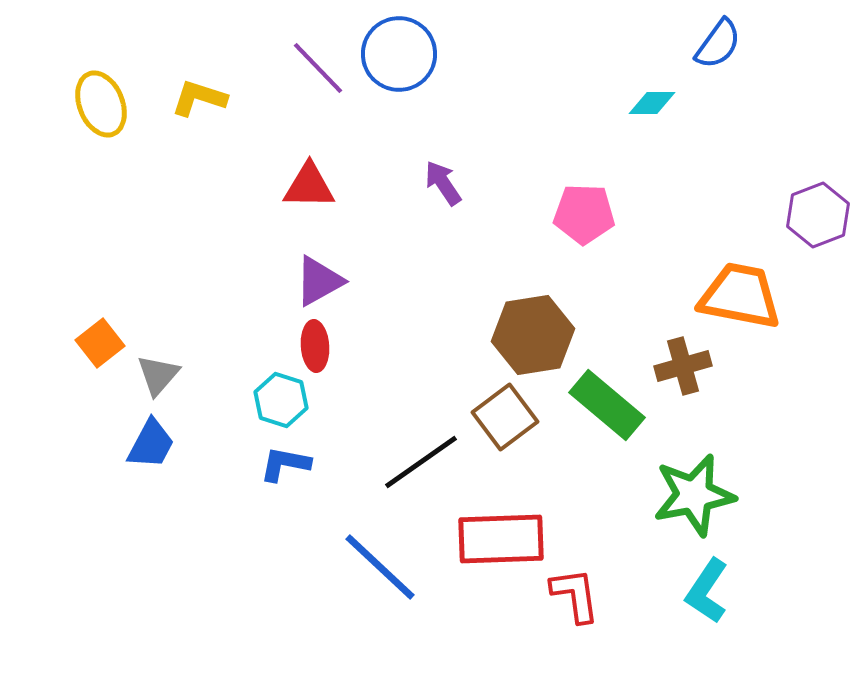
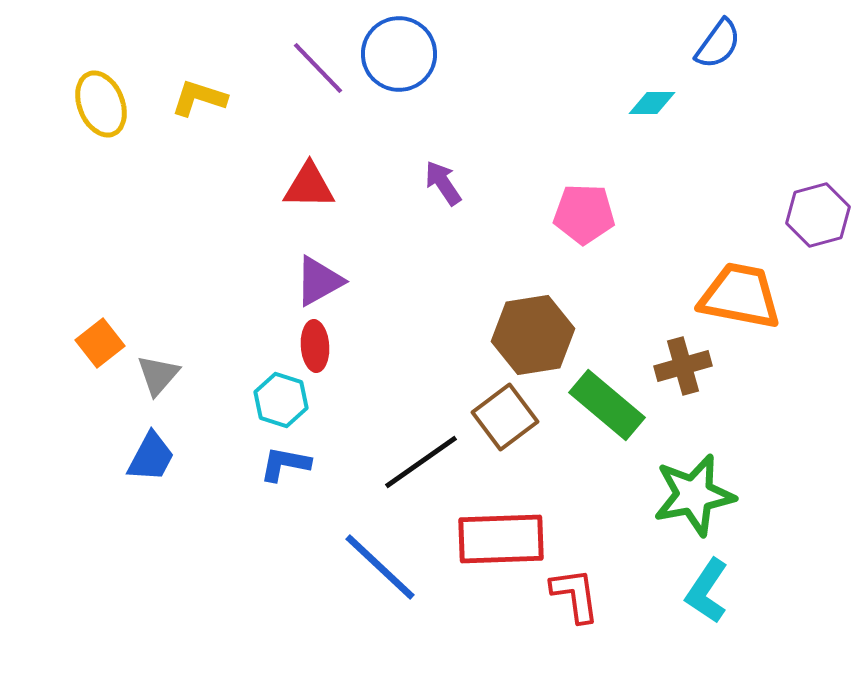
purple hexagon: rotated 6 degrees clockwise
blue trapezoid: moved 13 px down
